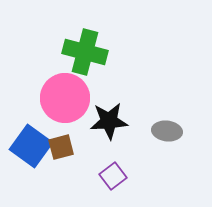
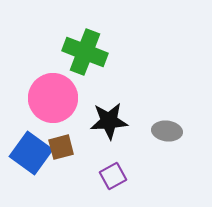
green cross: rotated 6 degrees clockwise
pink circle: moved 12 px left
blue square: moved 7 px down
purple square: rotated 8 degrees clockwise
